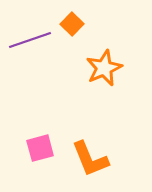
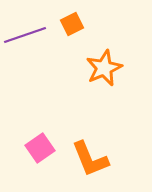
orange square: rotated 20 degrees clockwise
purple line: moved 5 px left, 5 px up
pink square: rotated 20 degrees counterclockwise
